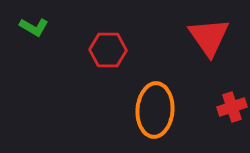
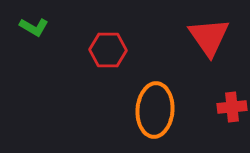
red cross: rotated 12 degrees clockwise
